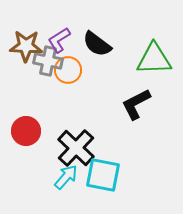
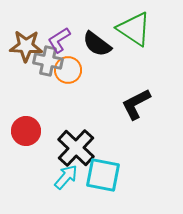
green triangle: moved 20 px left, 30 px up; rotated 36 degrees clockwise
